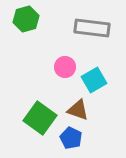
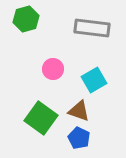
pink circle: moved 12 px left, 2 px down
brown triangle: moved 1 px right, 1 px down
green square: moved 1 px right
blue pentagon: moved 8 px right
